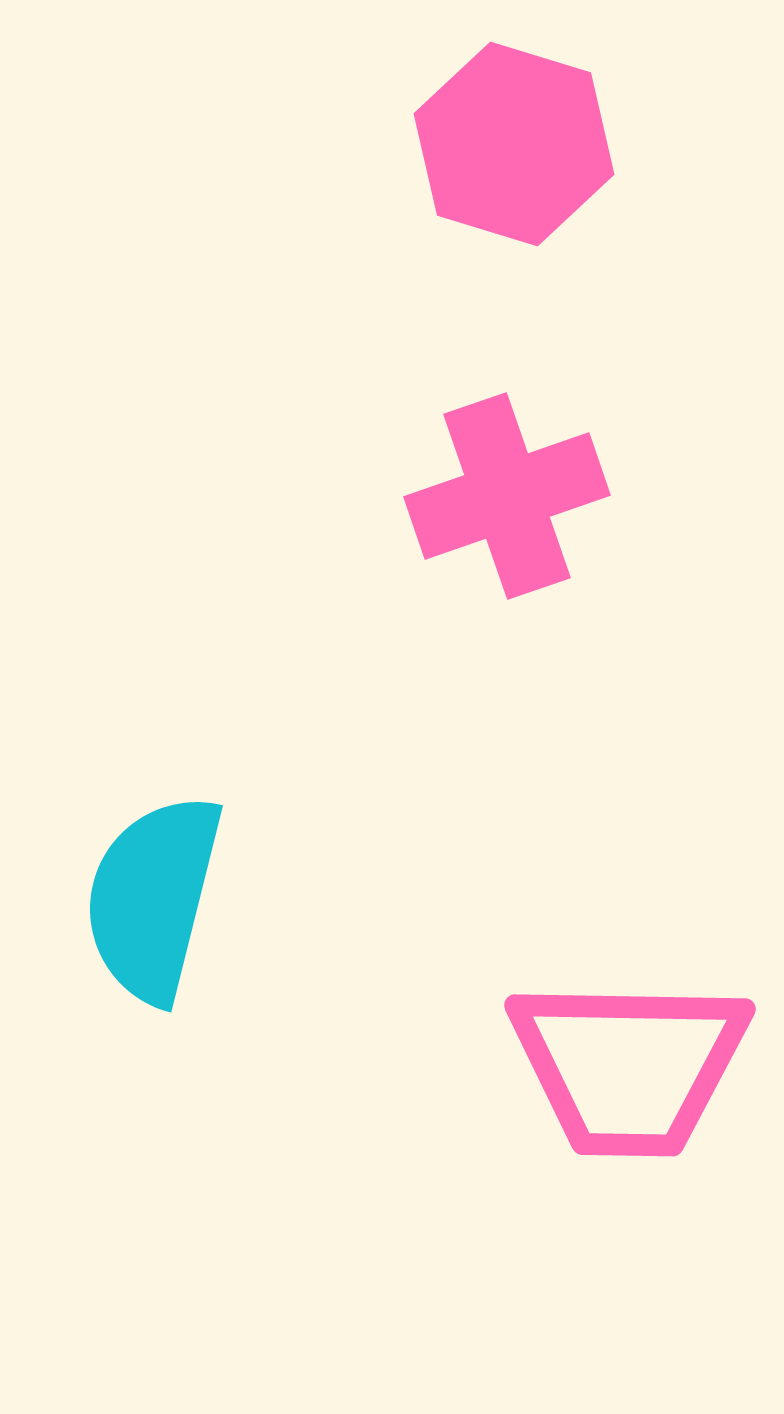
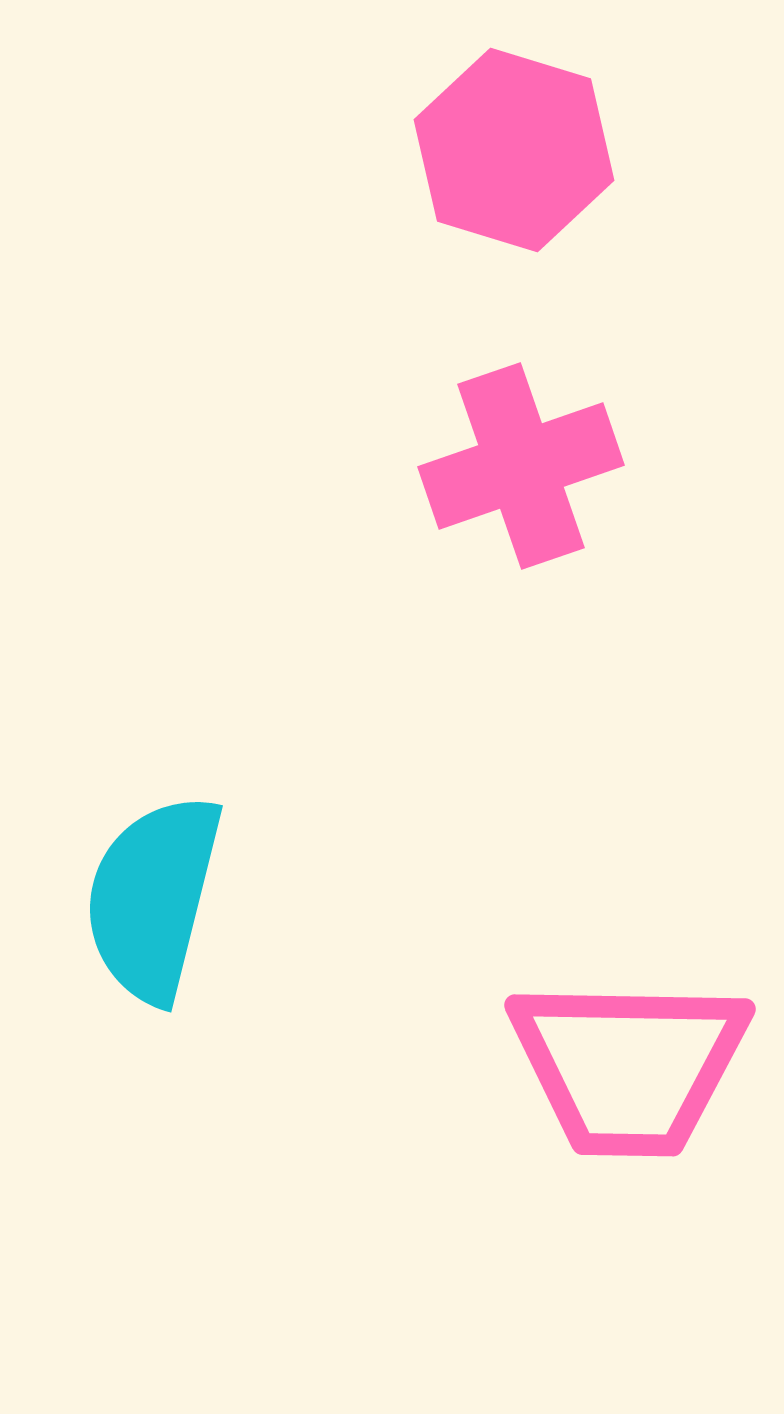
pink hexagon: moved 6 px down
pink cross: moved 14 px right, 30 px up
